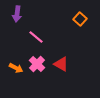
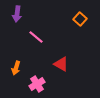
pink cross: moved 20 px down; rotated 14 degrees clockwise
orange arrow: rotated 80 degrees clockwise
